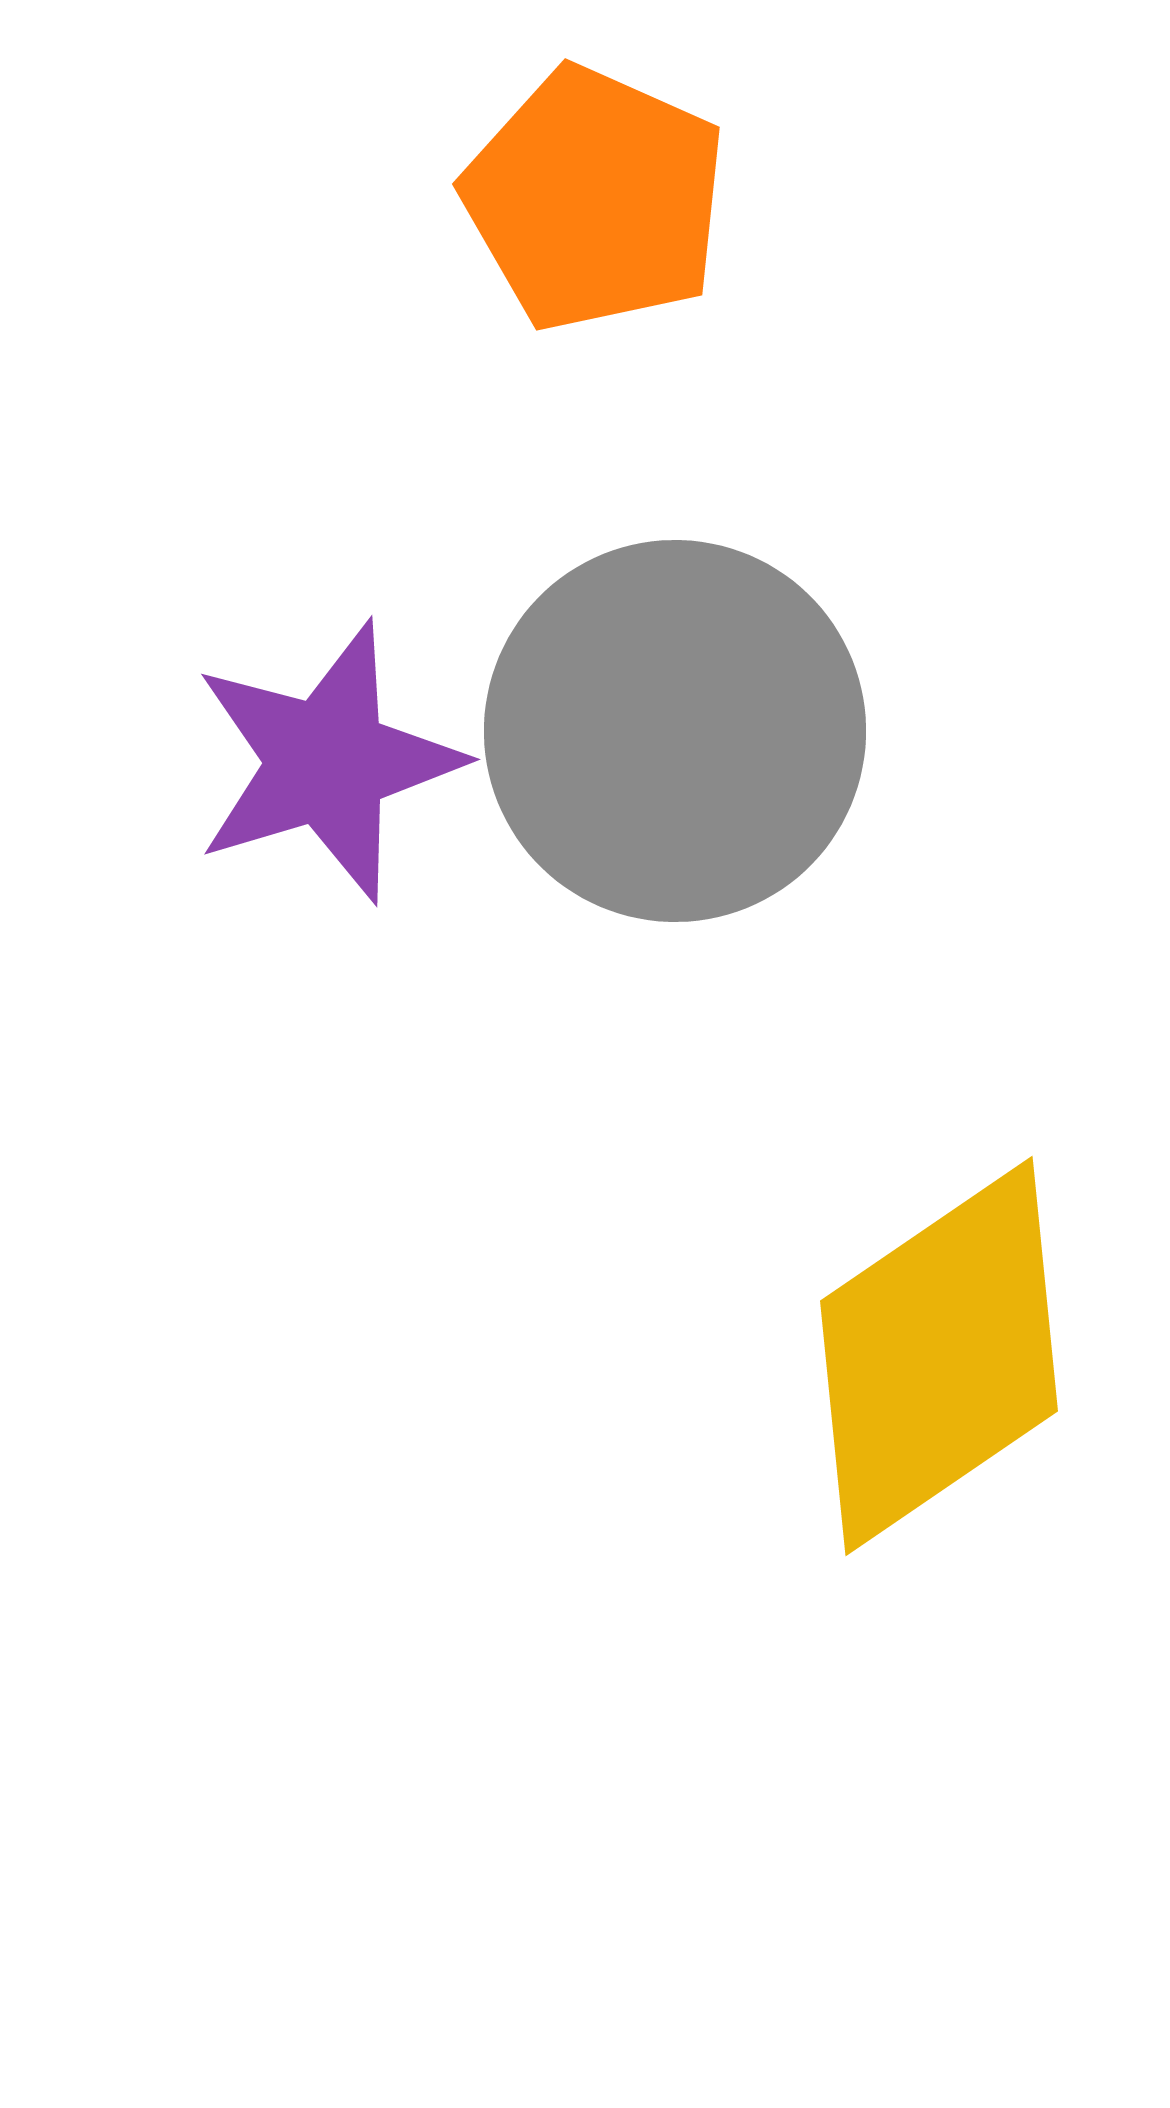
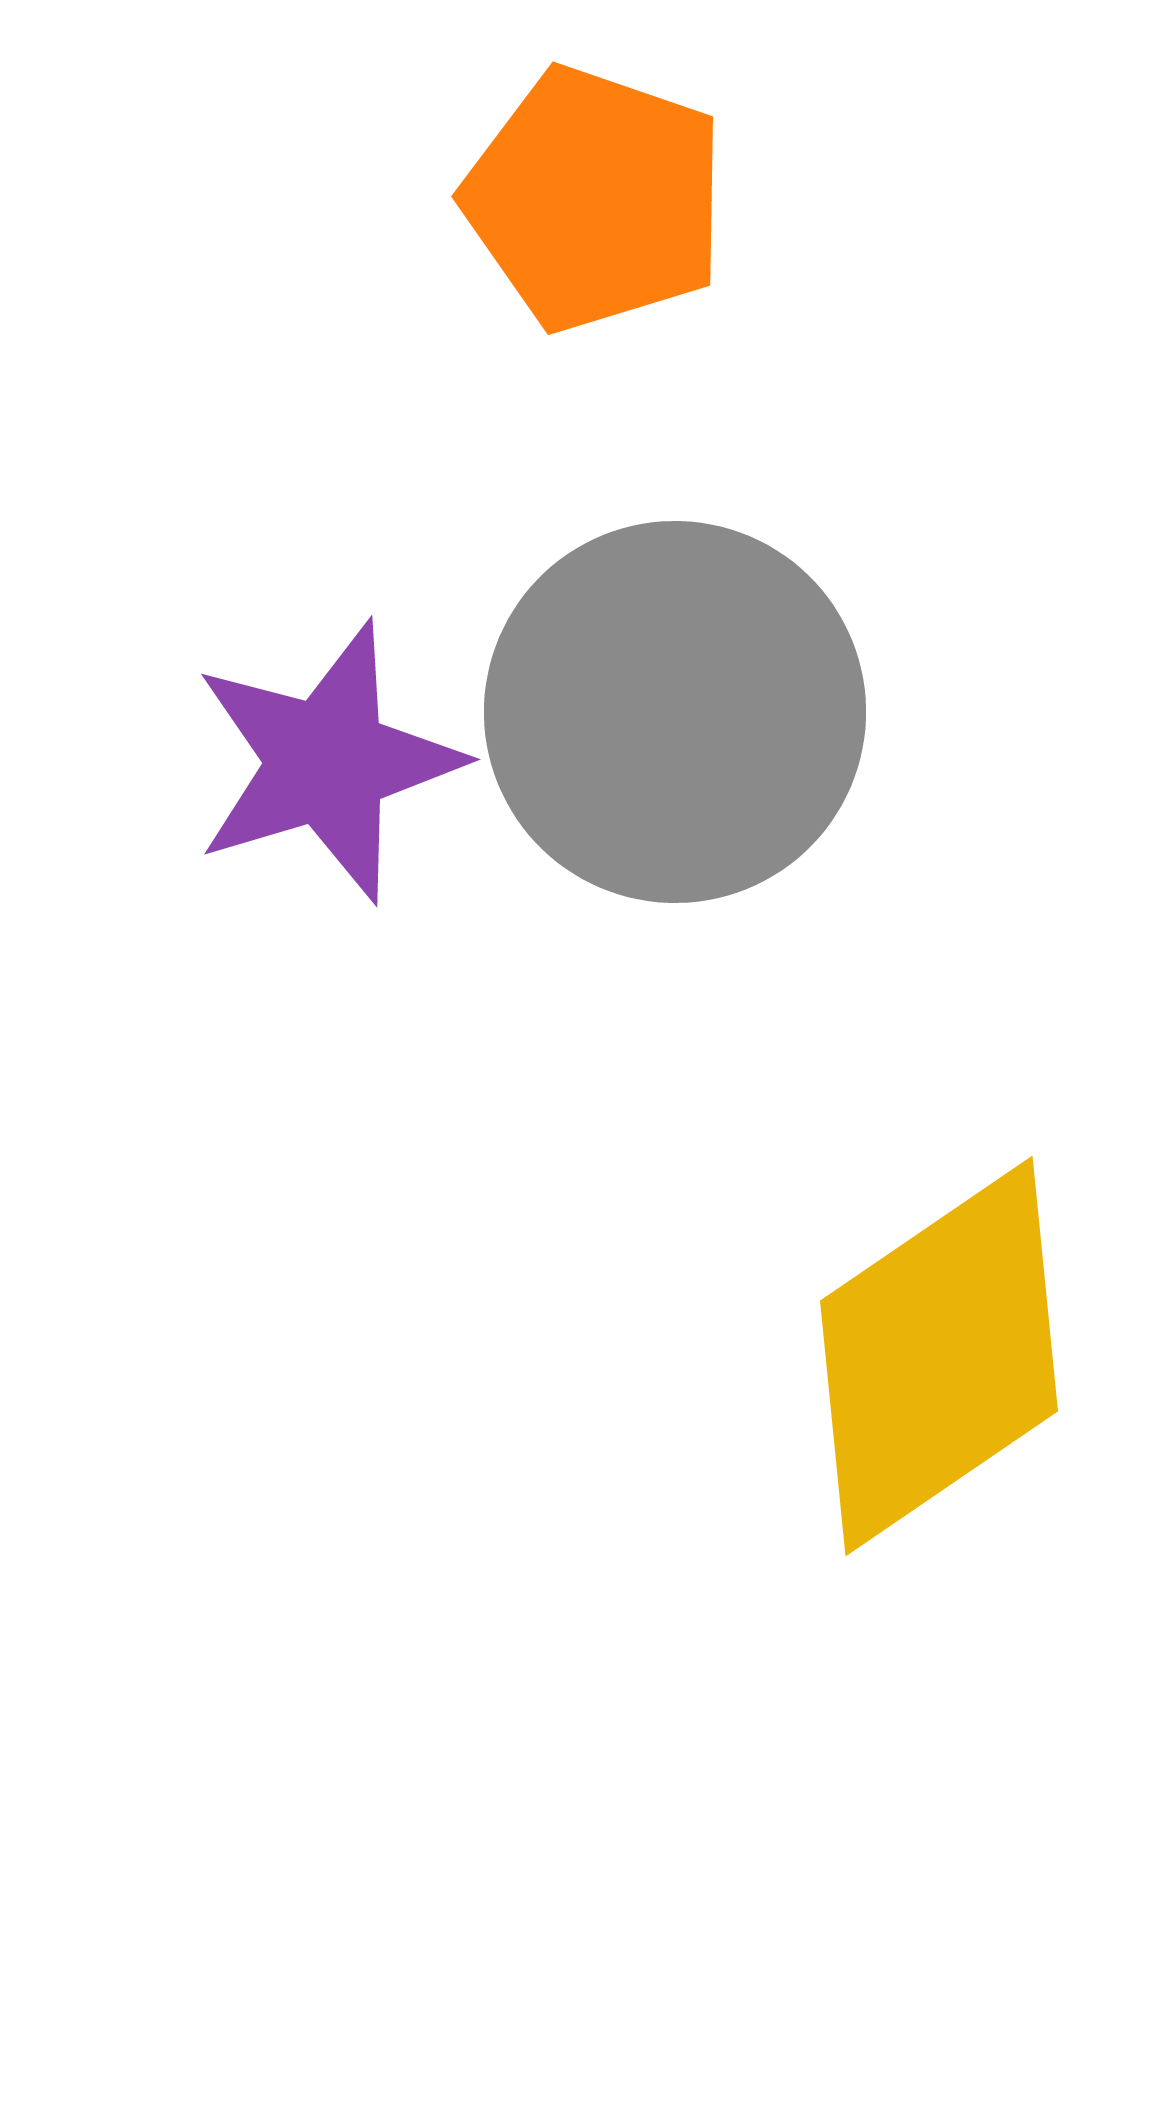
orange pentagon: rotated 5 degrees counterclockwise
gray circle: moved 19 px up
